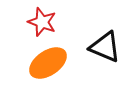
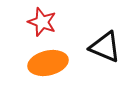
orange ellipse: rotated 21 degrees clockwise
